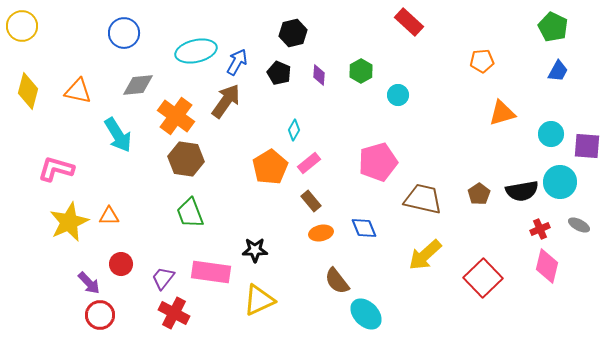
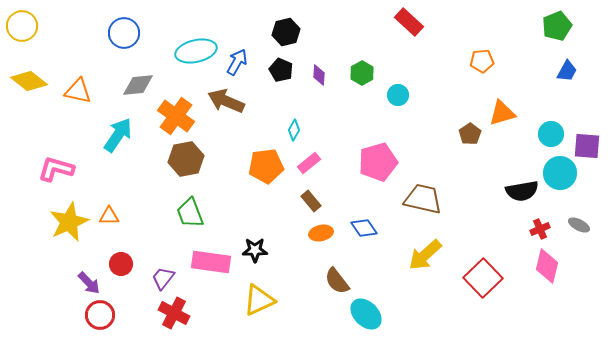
green pentagon at (553, 27): moved 4 px right, 1 px up; rotated 24 degrees clockwise
black hexagon at (293, 33): moved 7 px left, 1 px up
green hexagon at (361, 71): moved 1 px right, 2 px down
blue trapezoid at (558, 71): moved 9 px right
black pentagon at (279, 73): moved 2 px right, 3 px up
yellow diamond at (28, 91): moved 1 px right, 10 px up; rotated 66 degrees counterclockwise
brown arrow at (226, 101): rotated 102 degrees counterclockwise
cyan arrow at (118, 135): rotated 114 degrees counterclockwise
brown hexagon at (186, 159): rotated 20 degrees counterclockwise
orange pentagon at (270, 167): moved 4 px left, 1 px up; rotated 24 degrees clockwise
cyan circle at (560, 182): moved 9 px up
brown pentagon at (479, 194): moved 9 px left, 60 px up
blue diamond at (364, 228): rotated 12 degrees counterclockwise
pink rectangle at (211, 272): moved 10 px up
